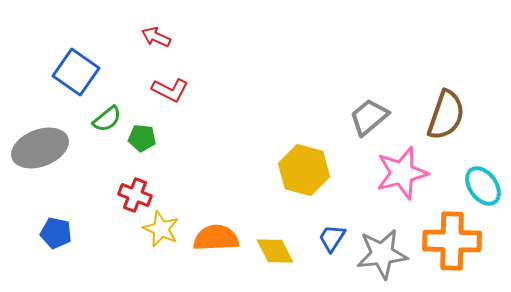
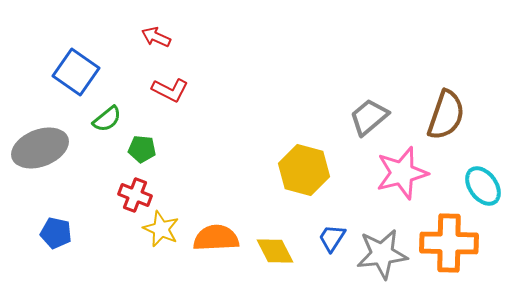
green pentagon: moved 11 px down
orange cross: moved 3 px left, 2 px down
